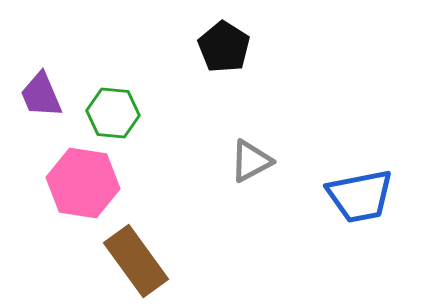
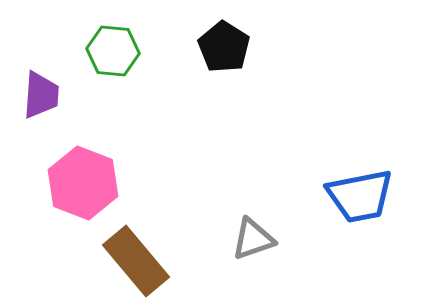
purple trapezoid: rotated 153 degrees counterclockwise
green hexagon: moved 62 px up
gray triangle: moved 2 px right, 78 px down; rotated 9 degrees clockwise
pink hexagon: rotated 12 degrees clockwise
brown rectangle: rotated 4 degrees counterclockwise
